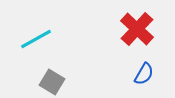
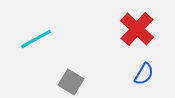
gray square: moved 19 px right
